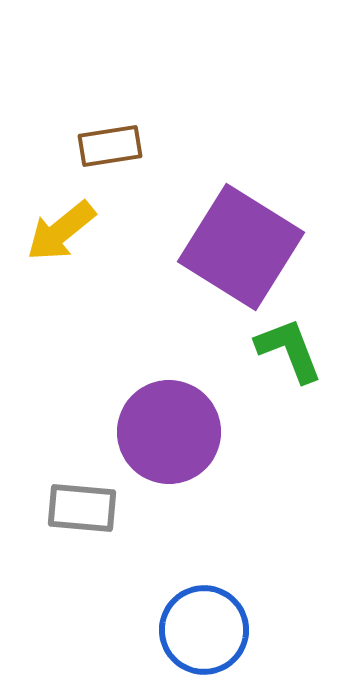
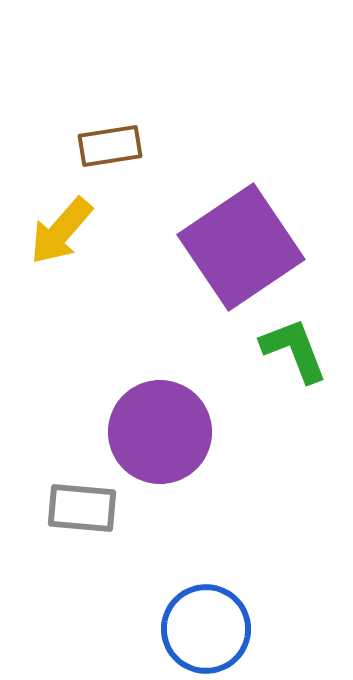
yellow arrow: rotated 10 degrees counterclockwise
purple square: rotated 24 degrees clockwise
green L-shape: moved 5 px right
purple circle: moved 9 px left
blue circle: moved 2 px right, 1 px up
